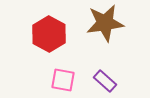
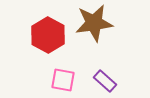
brown star: moved 11 px left
red hexagon: moved 1 px left, 1 px down
